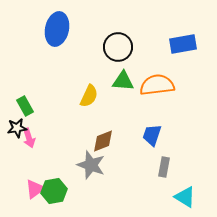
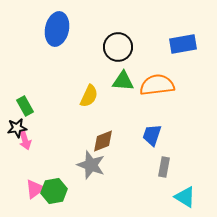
pink arrow: moved 4 px left, 2 px down
